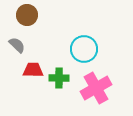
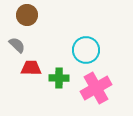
cyan circle: moved 2 px right, 1 px down
red trapezoid: moved 2 px left, 2 px up
